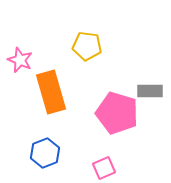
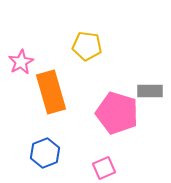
pink star: moved 1 px right, 2 px down; rotated 20 degrees clockwise
